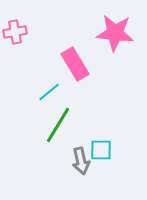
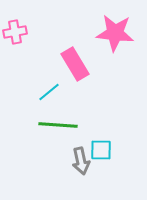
green line: rotated 63 degrees clockwise
